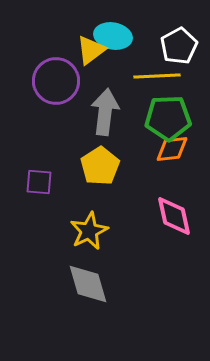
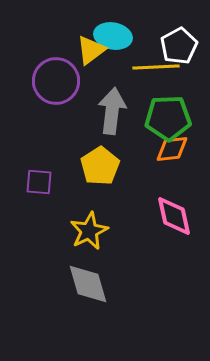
yellow line: moved 1 px left, 9 px up
gray arrow: moved 7 px right, 1 px up
